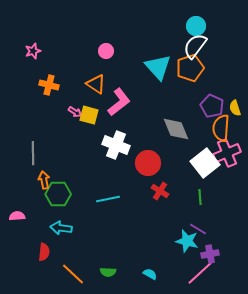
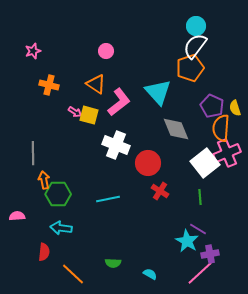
cyan triangle: moved 25 px down
cyan star: rotated 15 degrees clockwise
green semicircle: moved 5 px right, 9 px up
